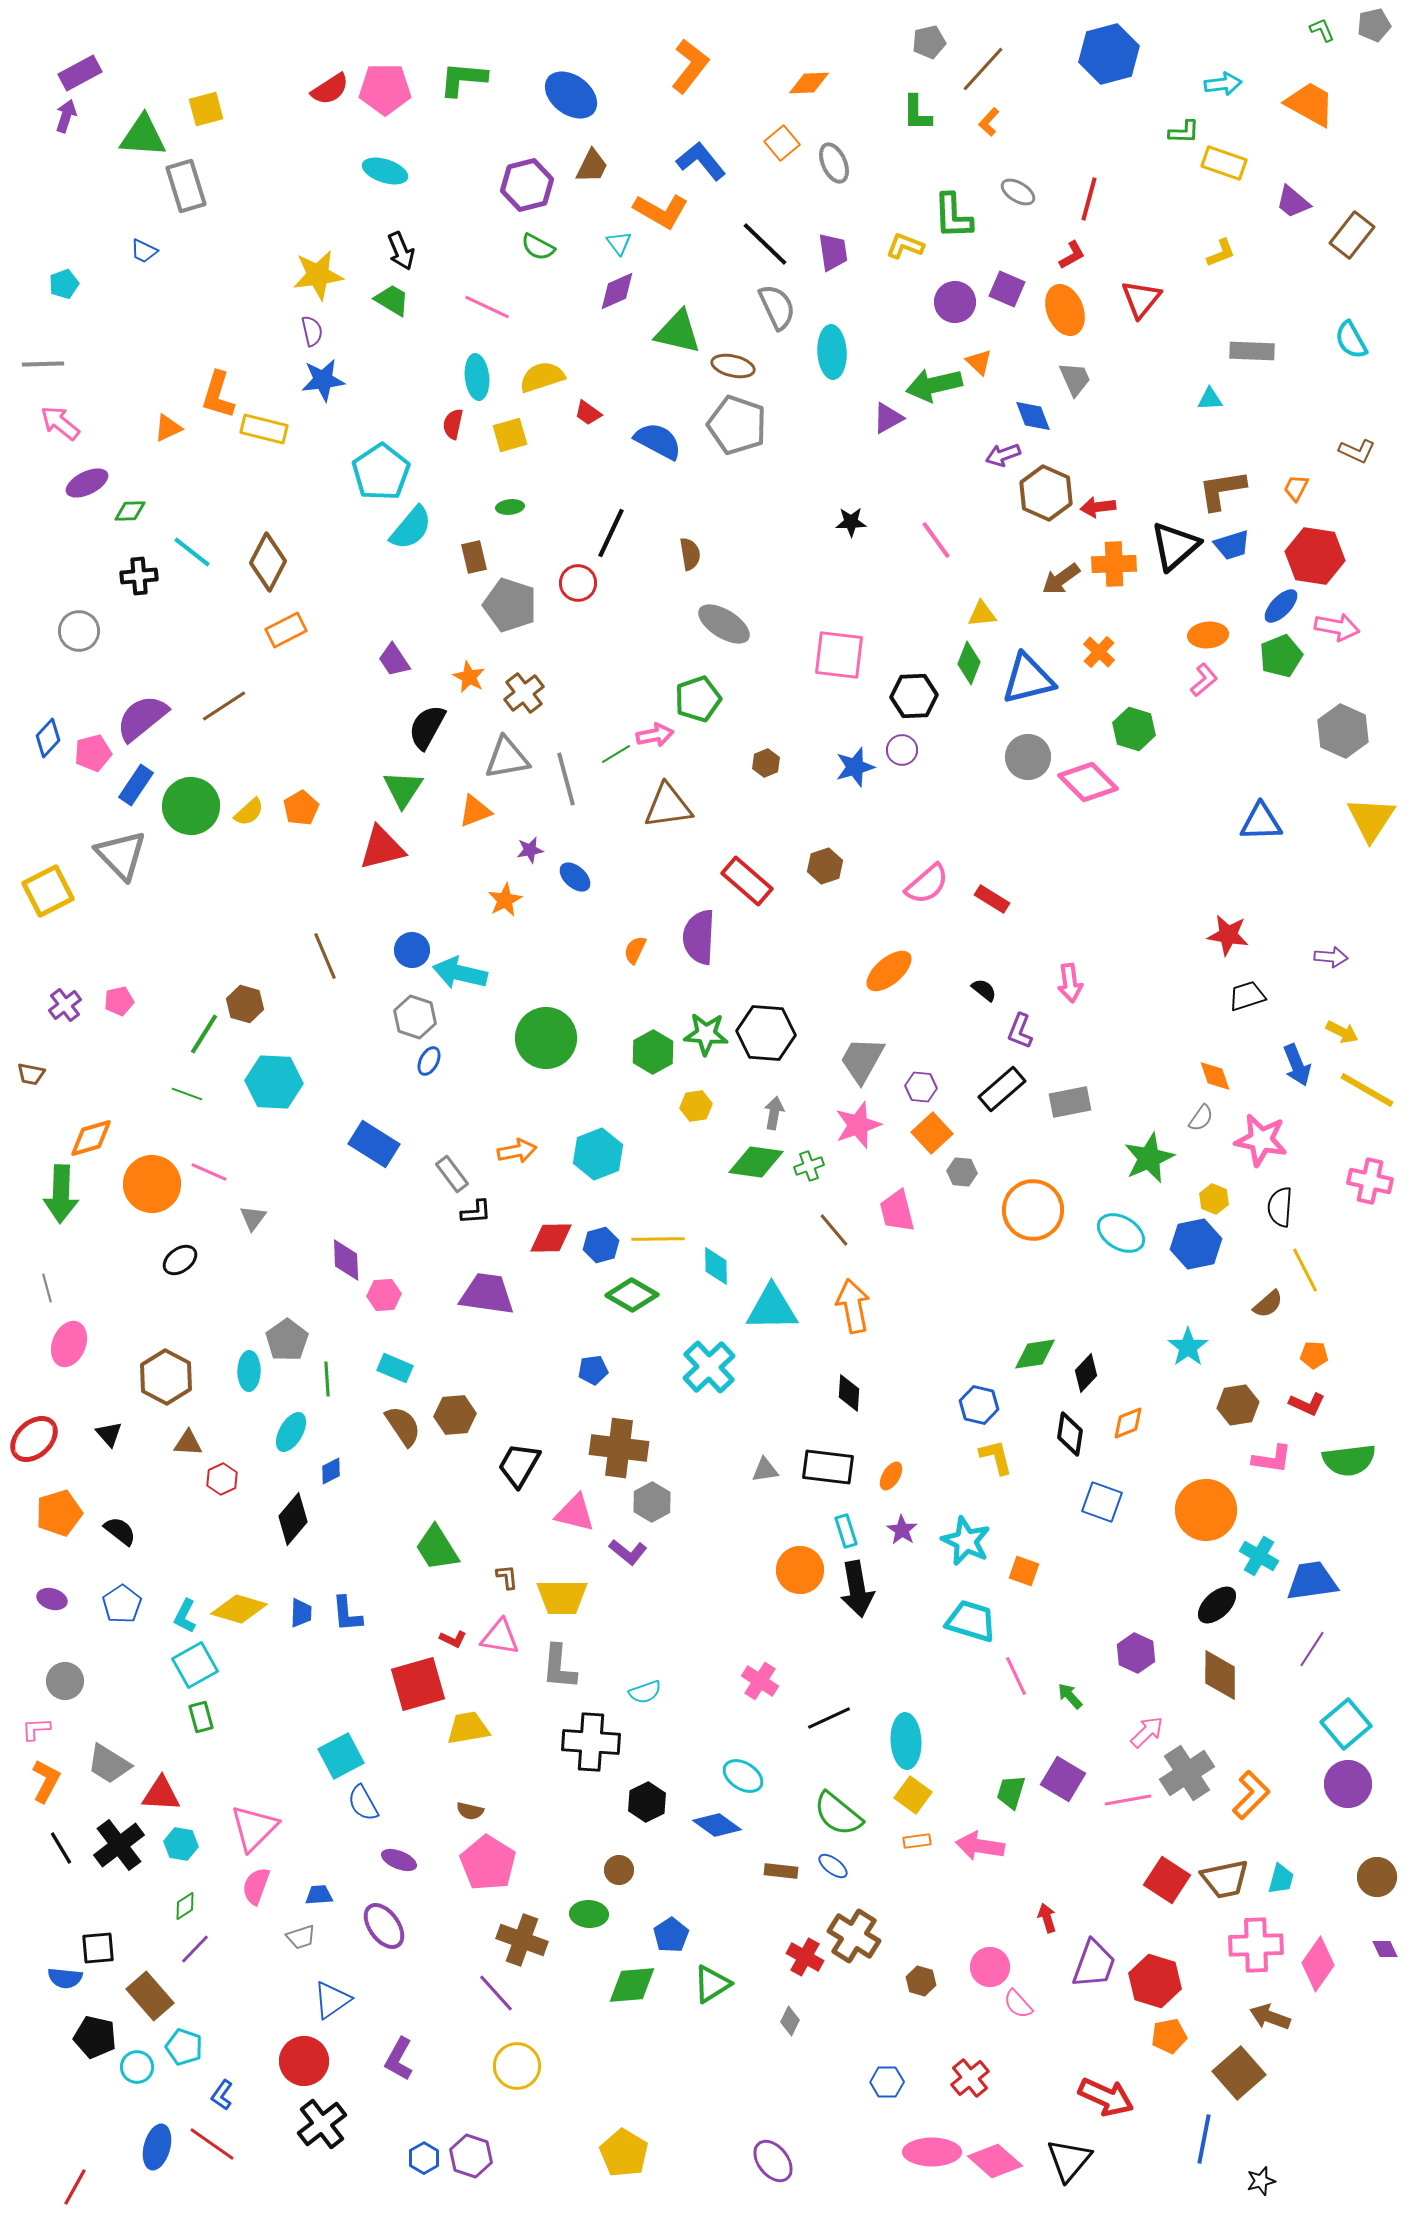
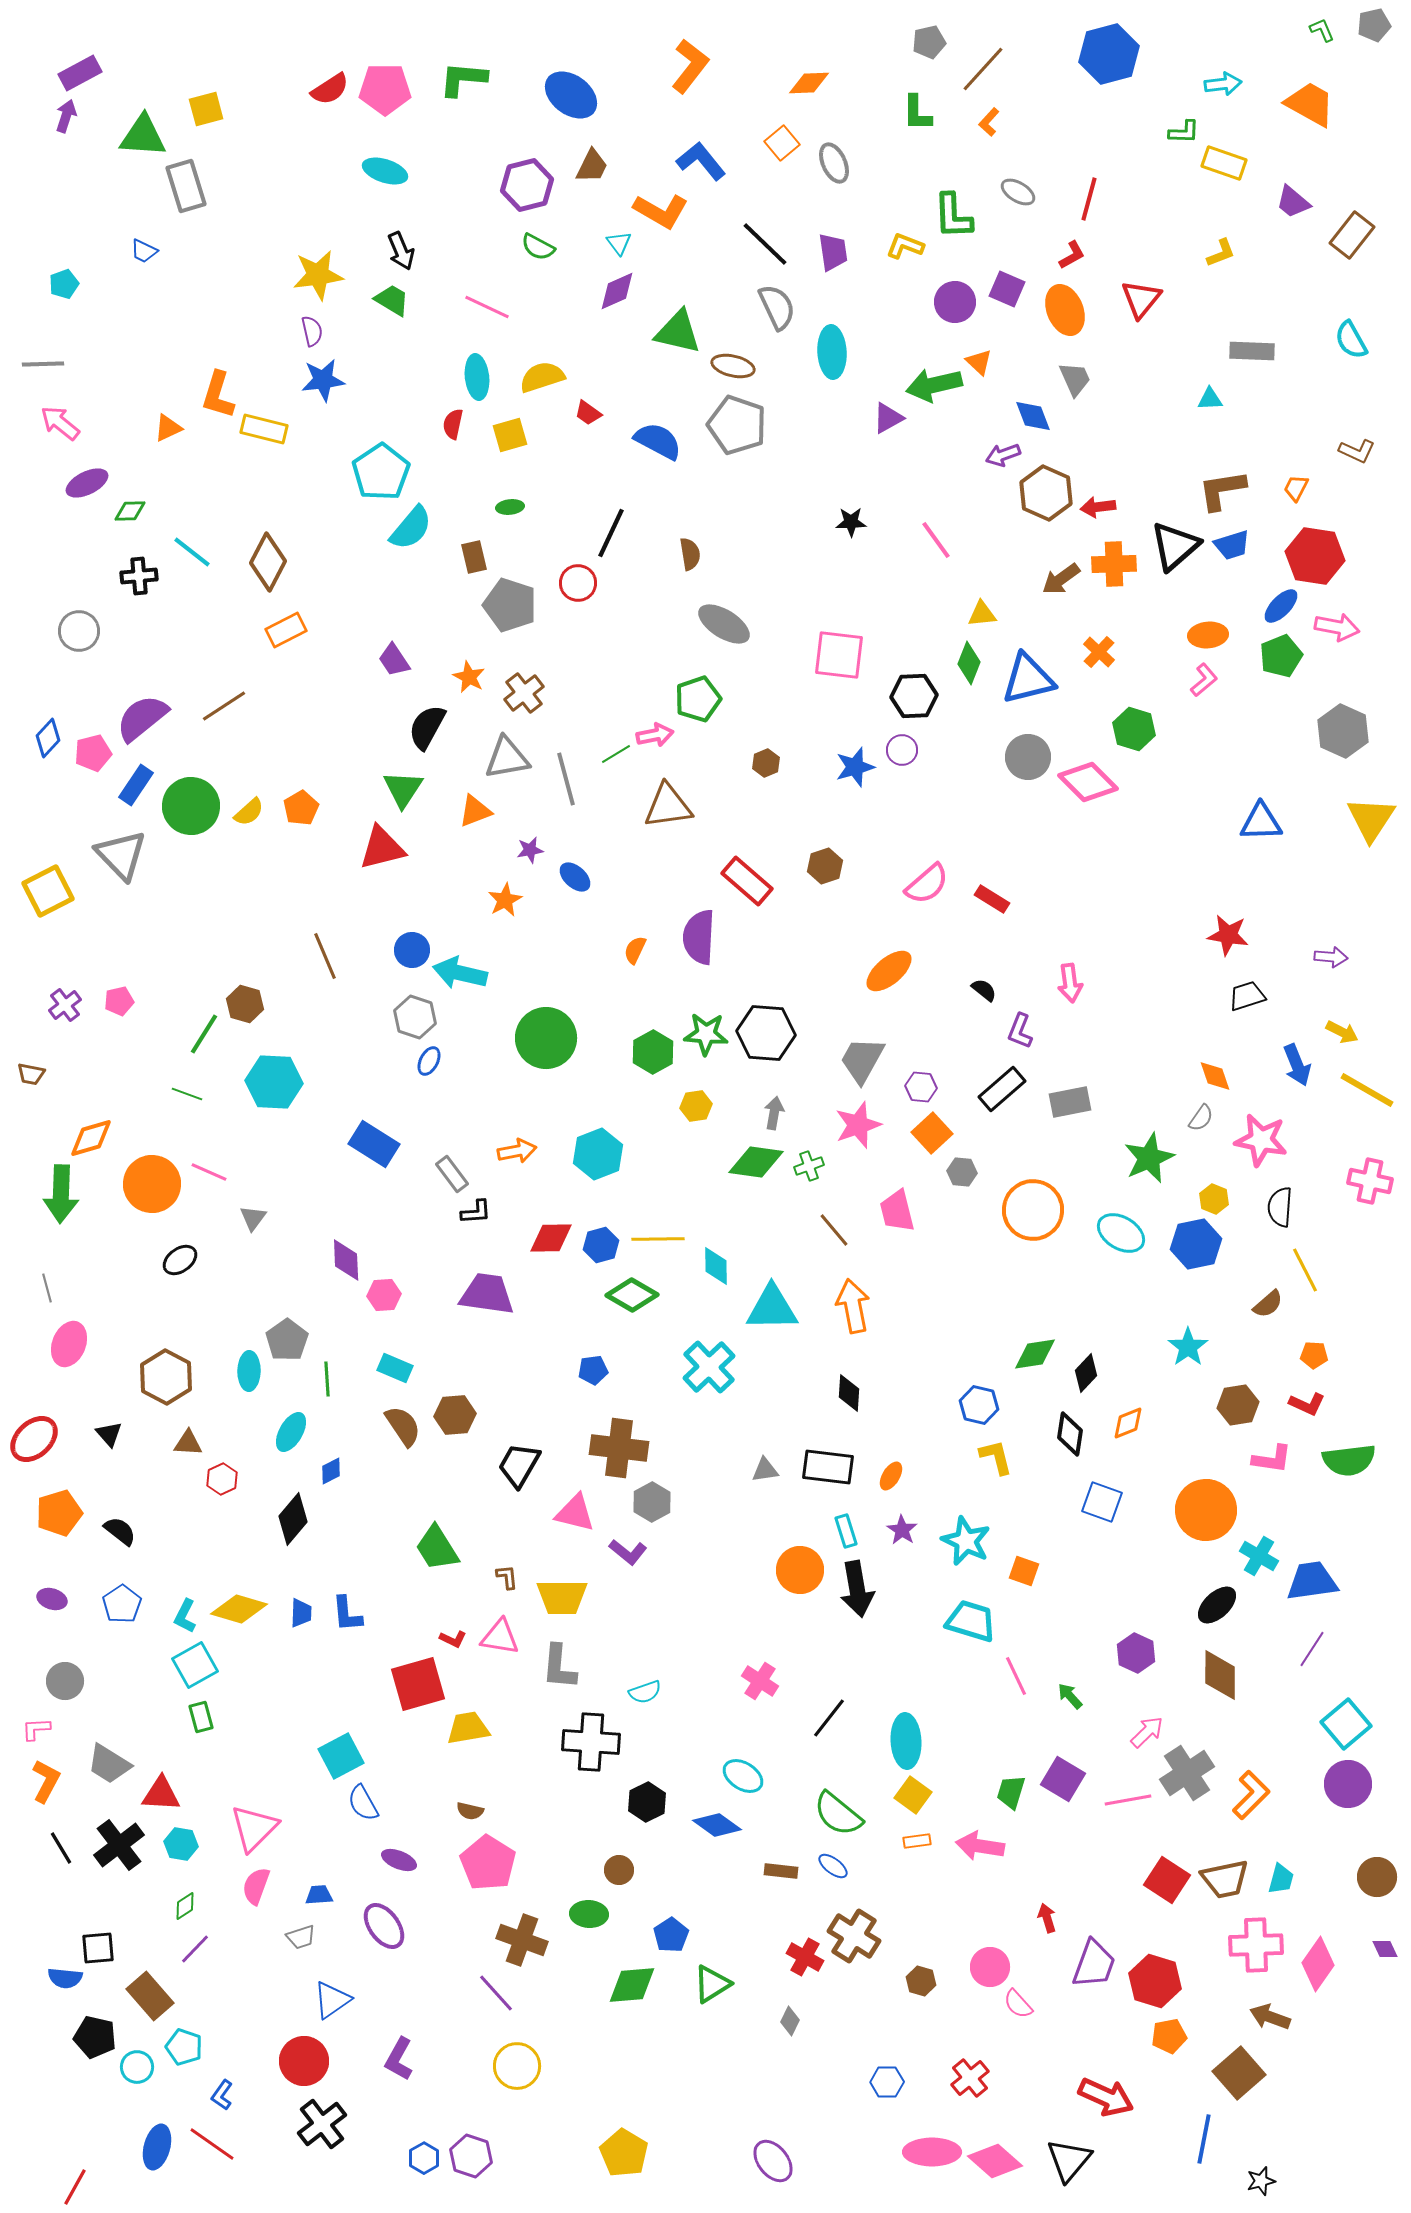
black line at (829, 1718): rotated 27 degrees counterclockwise
